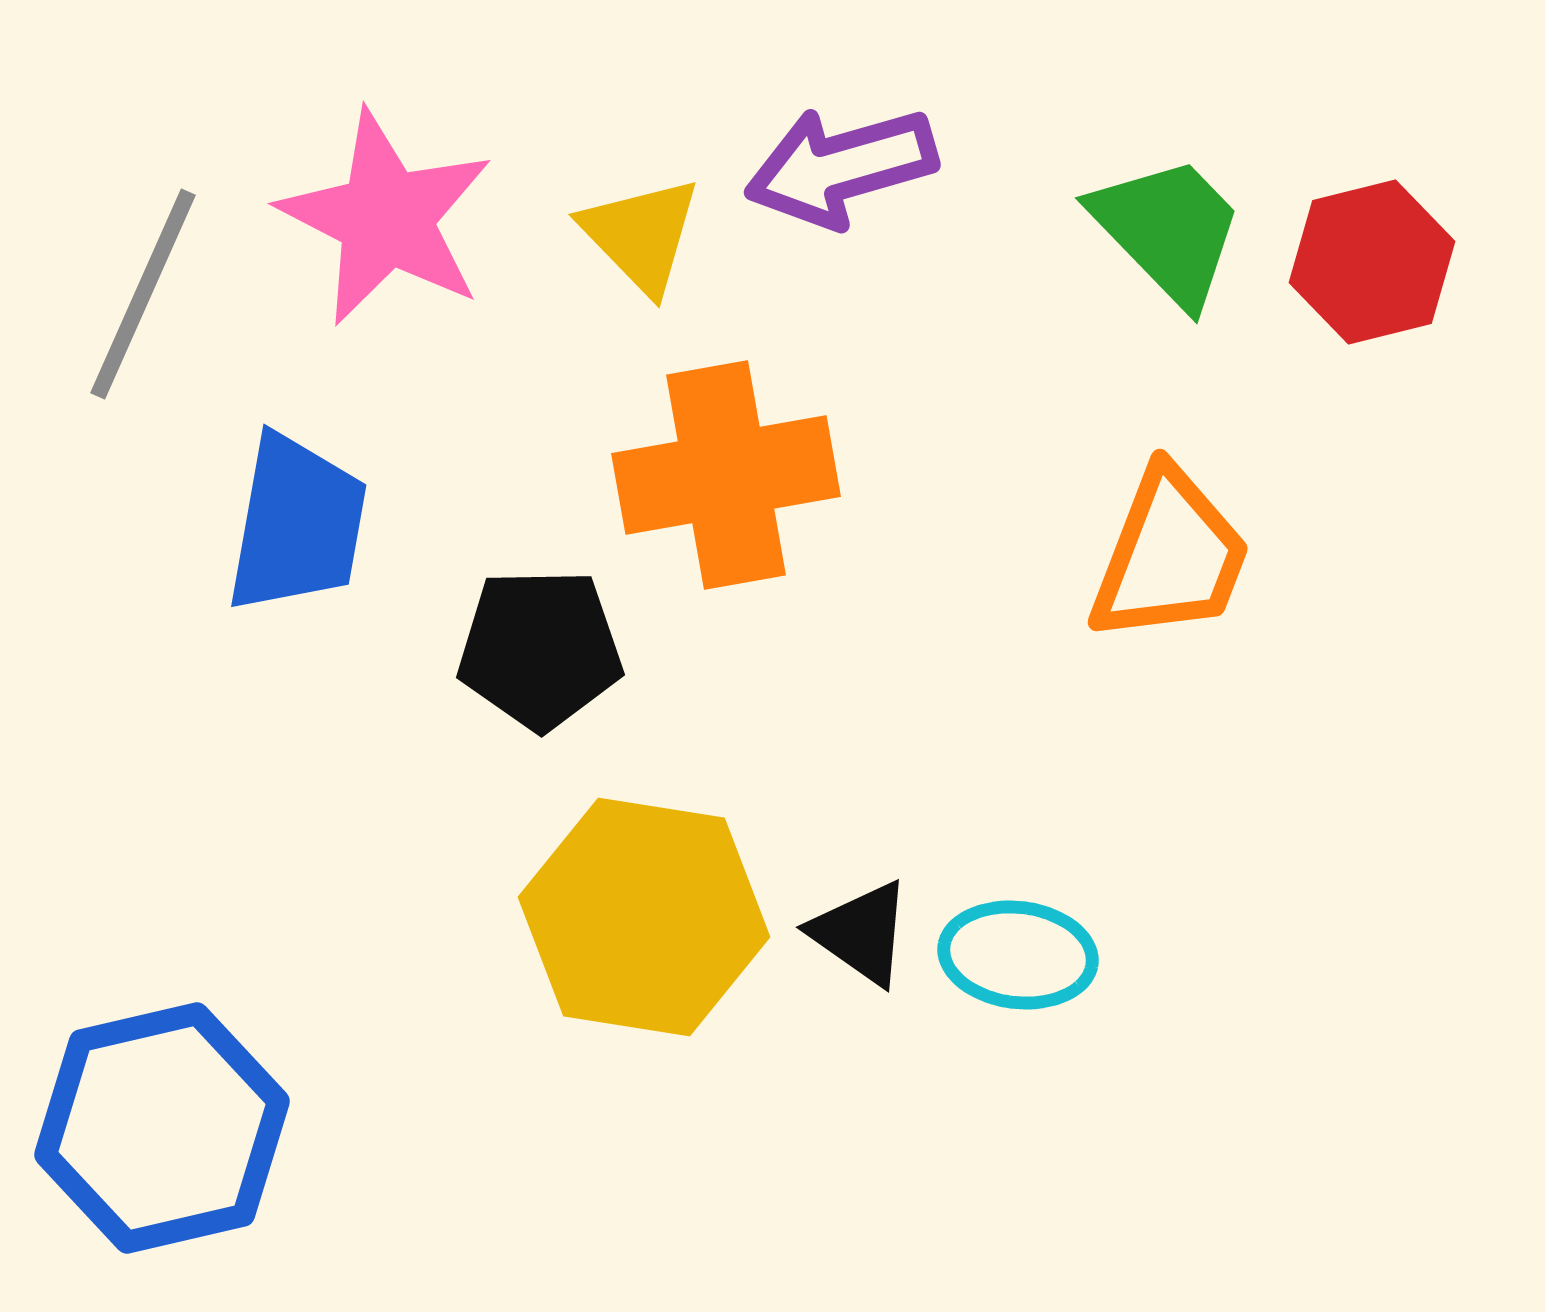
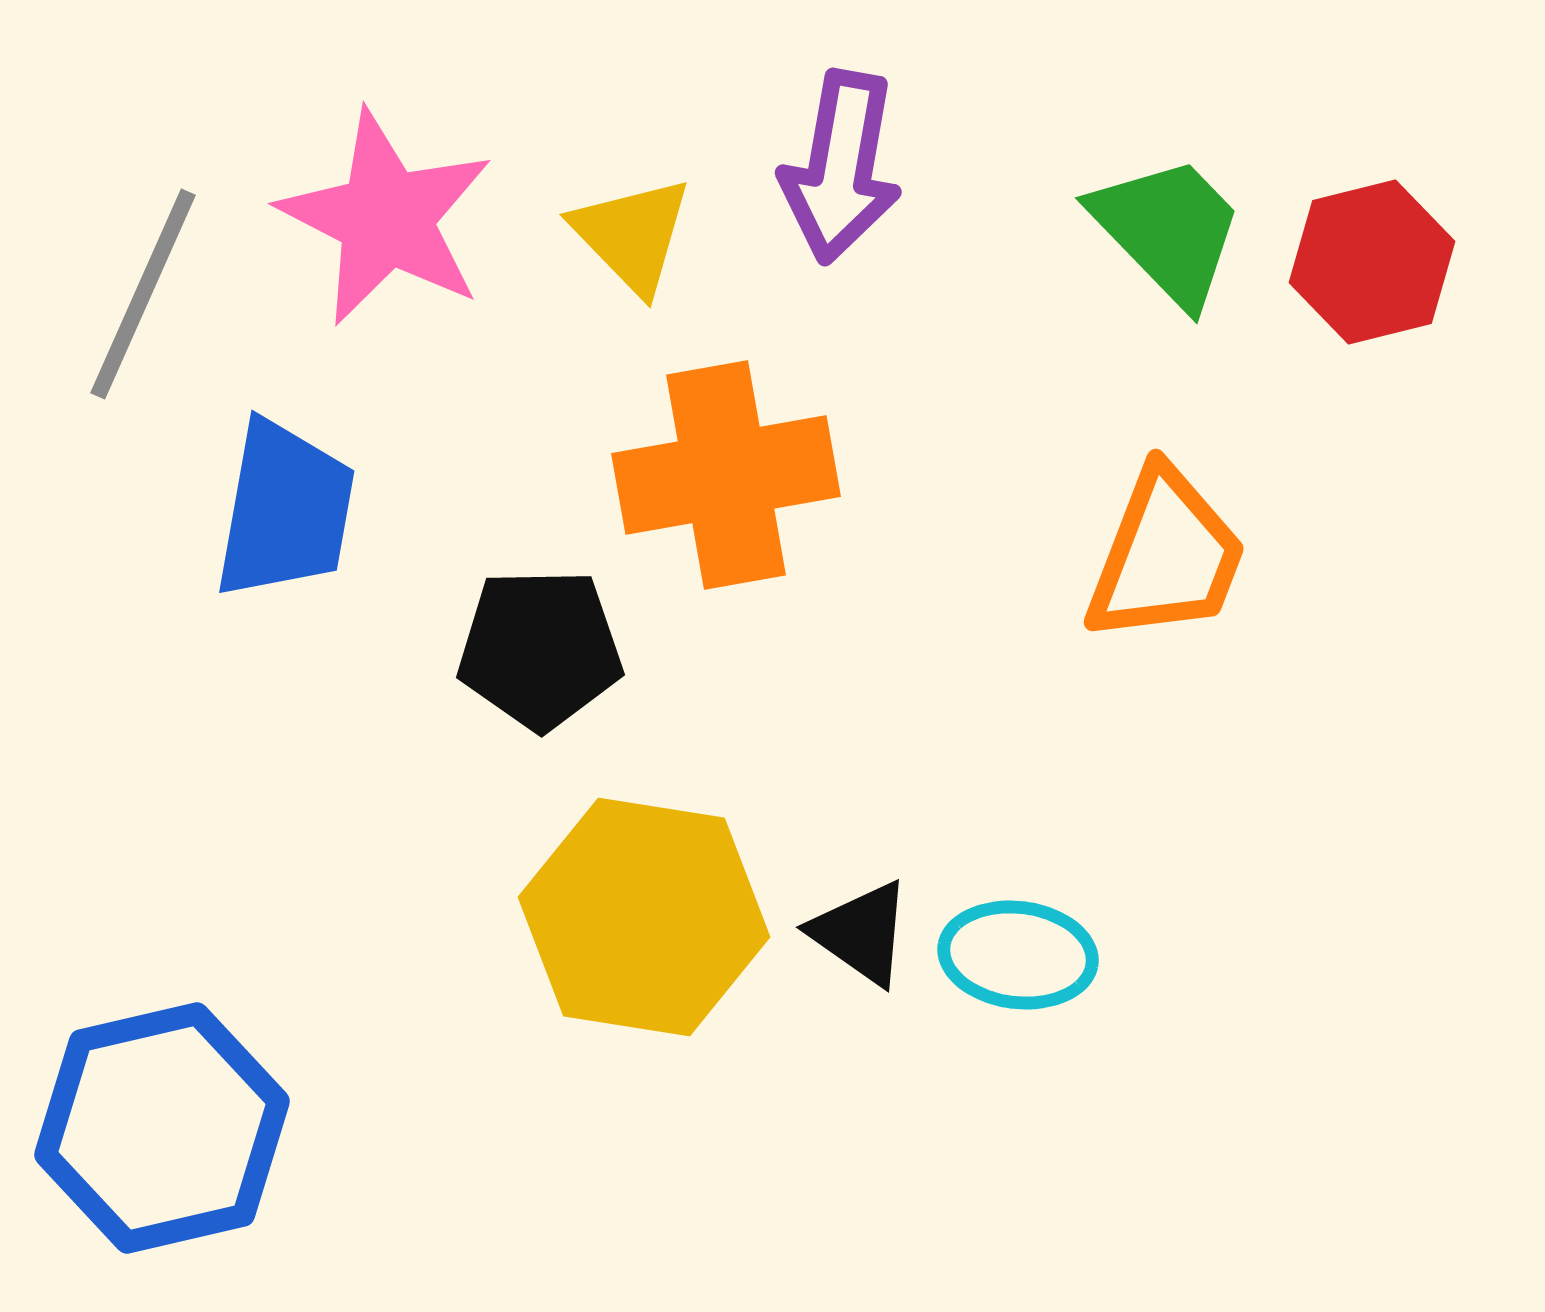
purple arrow: rotated 64 degrees counterclockwise
yellow triangle: moved 9 px left
blue trapezoid: moved 12 px left, 14 px up
orange trapezoid: moved 4 px left
